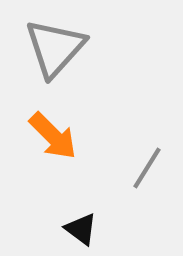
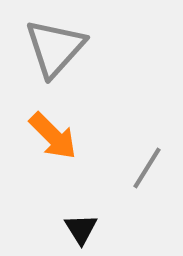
black triangle: rotated 21 degrees clockwise
